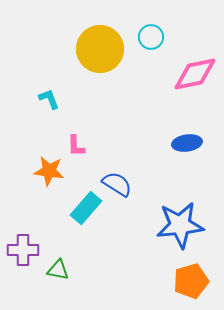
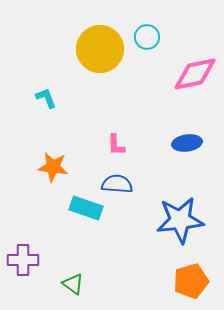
cyan circle: moved 4 px left
cyan L-shape: moved 3 px left, 1 px up
pink L-shape: moved 40 px right, 1 px up
orange star: moved 4 px right, 4 px up
blue semicircle: rotated 28 degrees counterclockwise
cyan rectangle: rotated 68 degrees clockwise
blue star: moved 5 px up
purple cross: moved 10 px down
green triangle: moved 15 px right, 14 px down; rotated 25 degrees clockwise
